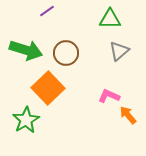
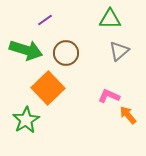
purple line: moved 2 px left, 9 px down
